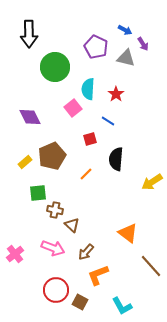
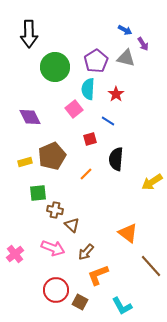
purple pentagon: moved 14 px down; rotated 15 degrees clockwise
pink square: moved 1 px right, 1 px down
yellow rectangle: rotated 24 degrees clockwise
